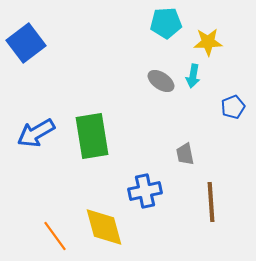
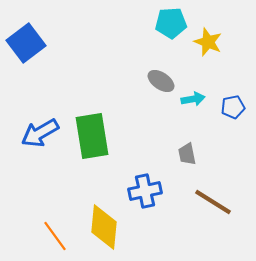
cyan pentagon: moved 5 px right
yellow star: rotated 24 degrees clockwise
cyan arrow: moved 23 px down; rotated 110 degrees counterclockwise
blue pentagon: rotated 10 degrees clockwise
blue arrow: moved 4 px right
gray trapezoid: moved 2 px right
brown line: moved 2 px right; rotated 54 degrees counterclockwise
yellow diamond: rotated 21 degrees clockwise
